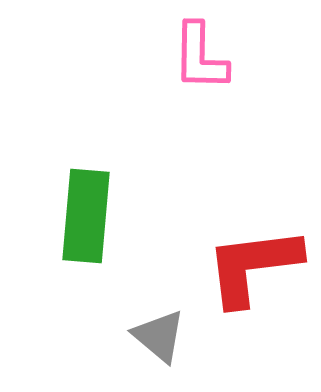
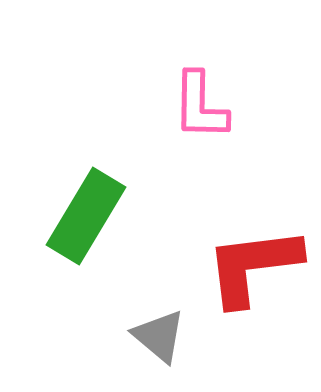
pink L-shape: moved 49 px down
green rectangle: rotated 26 degrees clockwise
